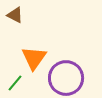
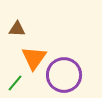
brown triangle: moved 2 px right, 14 px down; rotated 24 degrees counterclockwise
purple circle: moved 2 px left, 3 px up
